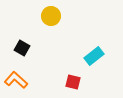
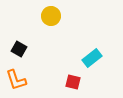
black square: moved 3 px left, 1 px down
cyan rectangle: moved 2 px left, 2 px down
orange L-shape: rotated 150 degrees counterclockwise
